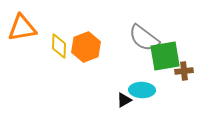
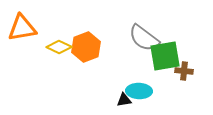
yellow diamond: moved 1 px down; rotated 65 degrees counterclockwise
brown cross: rotated 12 degrees clockwise
cyan ellipse: moved 3 px left, 1 px down
black triangle: rotated 21 degrees clockwise
